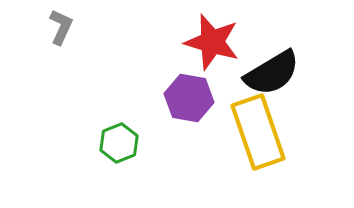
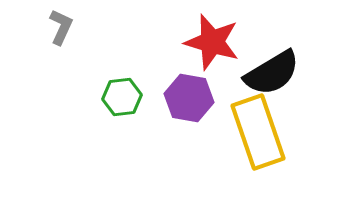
green hexagon: moved 3 px right, 46 px up; rotated 15 degrees clockwise
